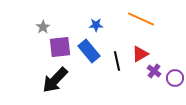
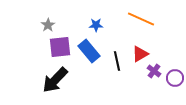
gray star: moved 5 px right, 2 px up
